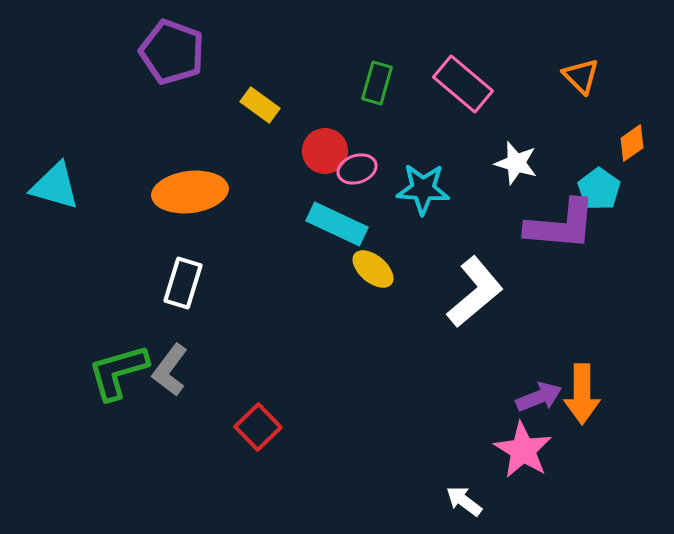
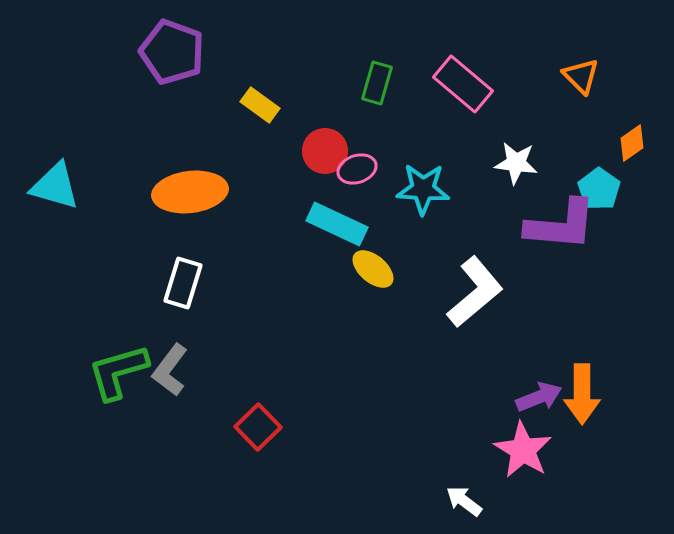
white star: rotated 9 degrees counterclockwise
